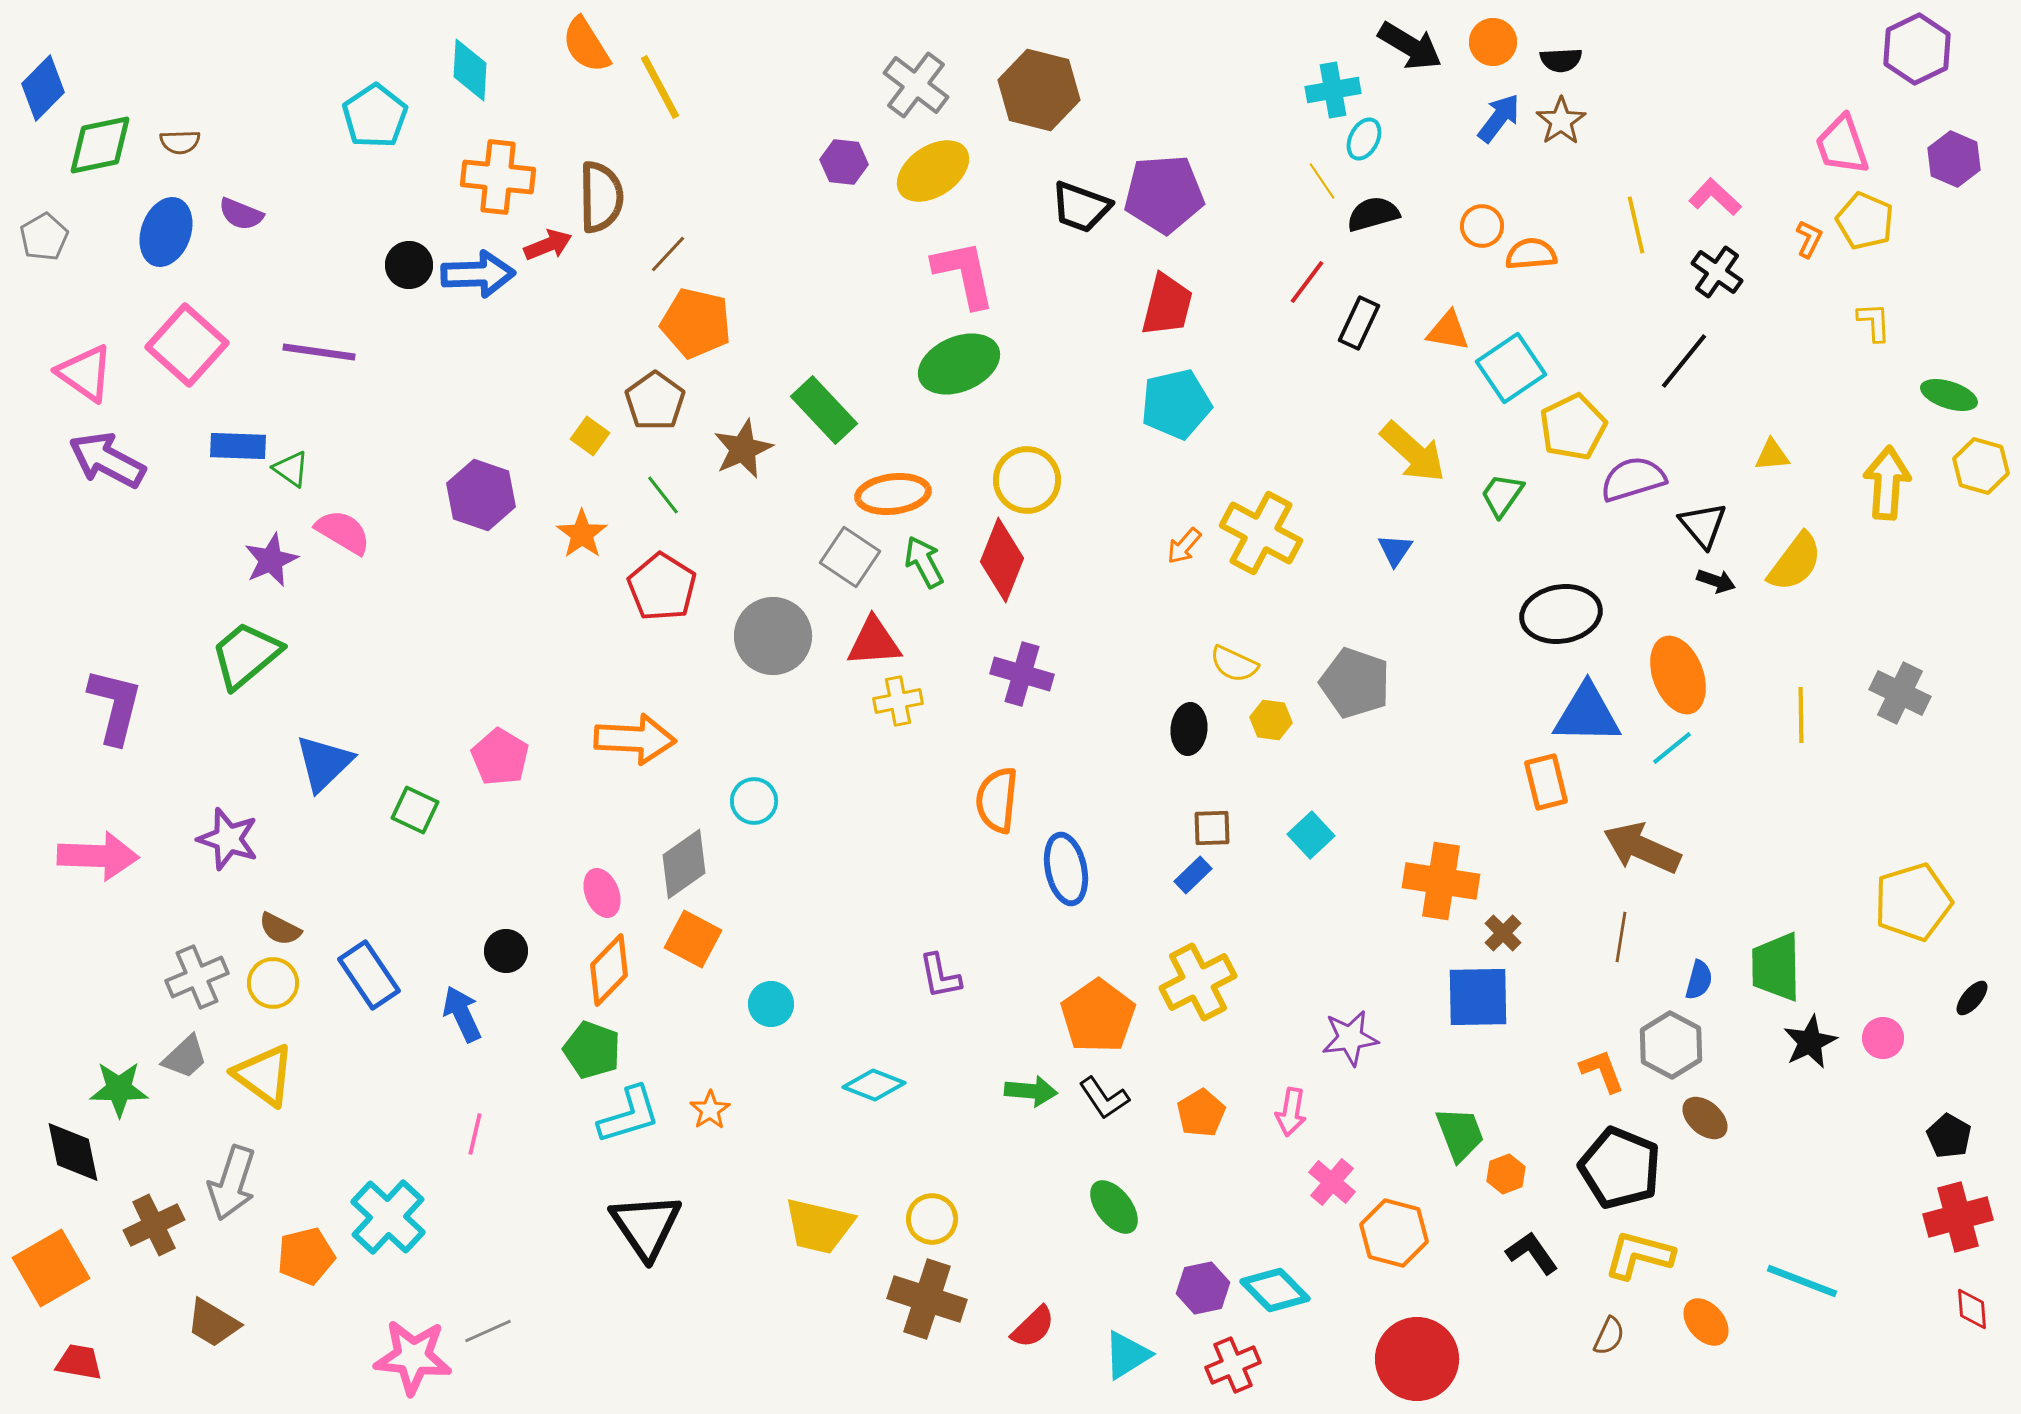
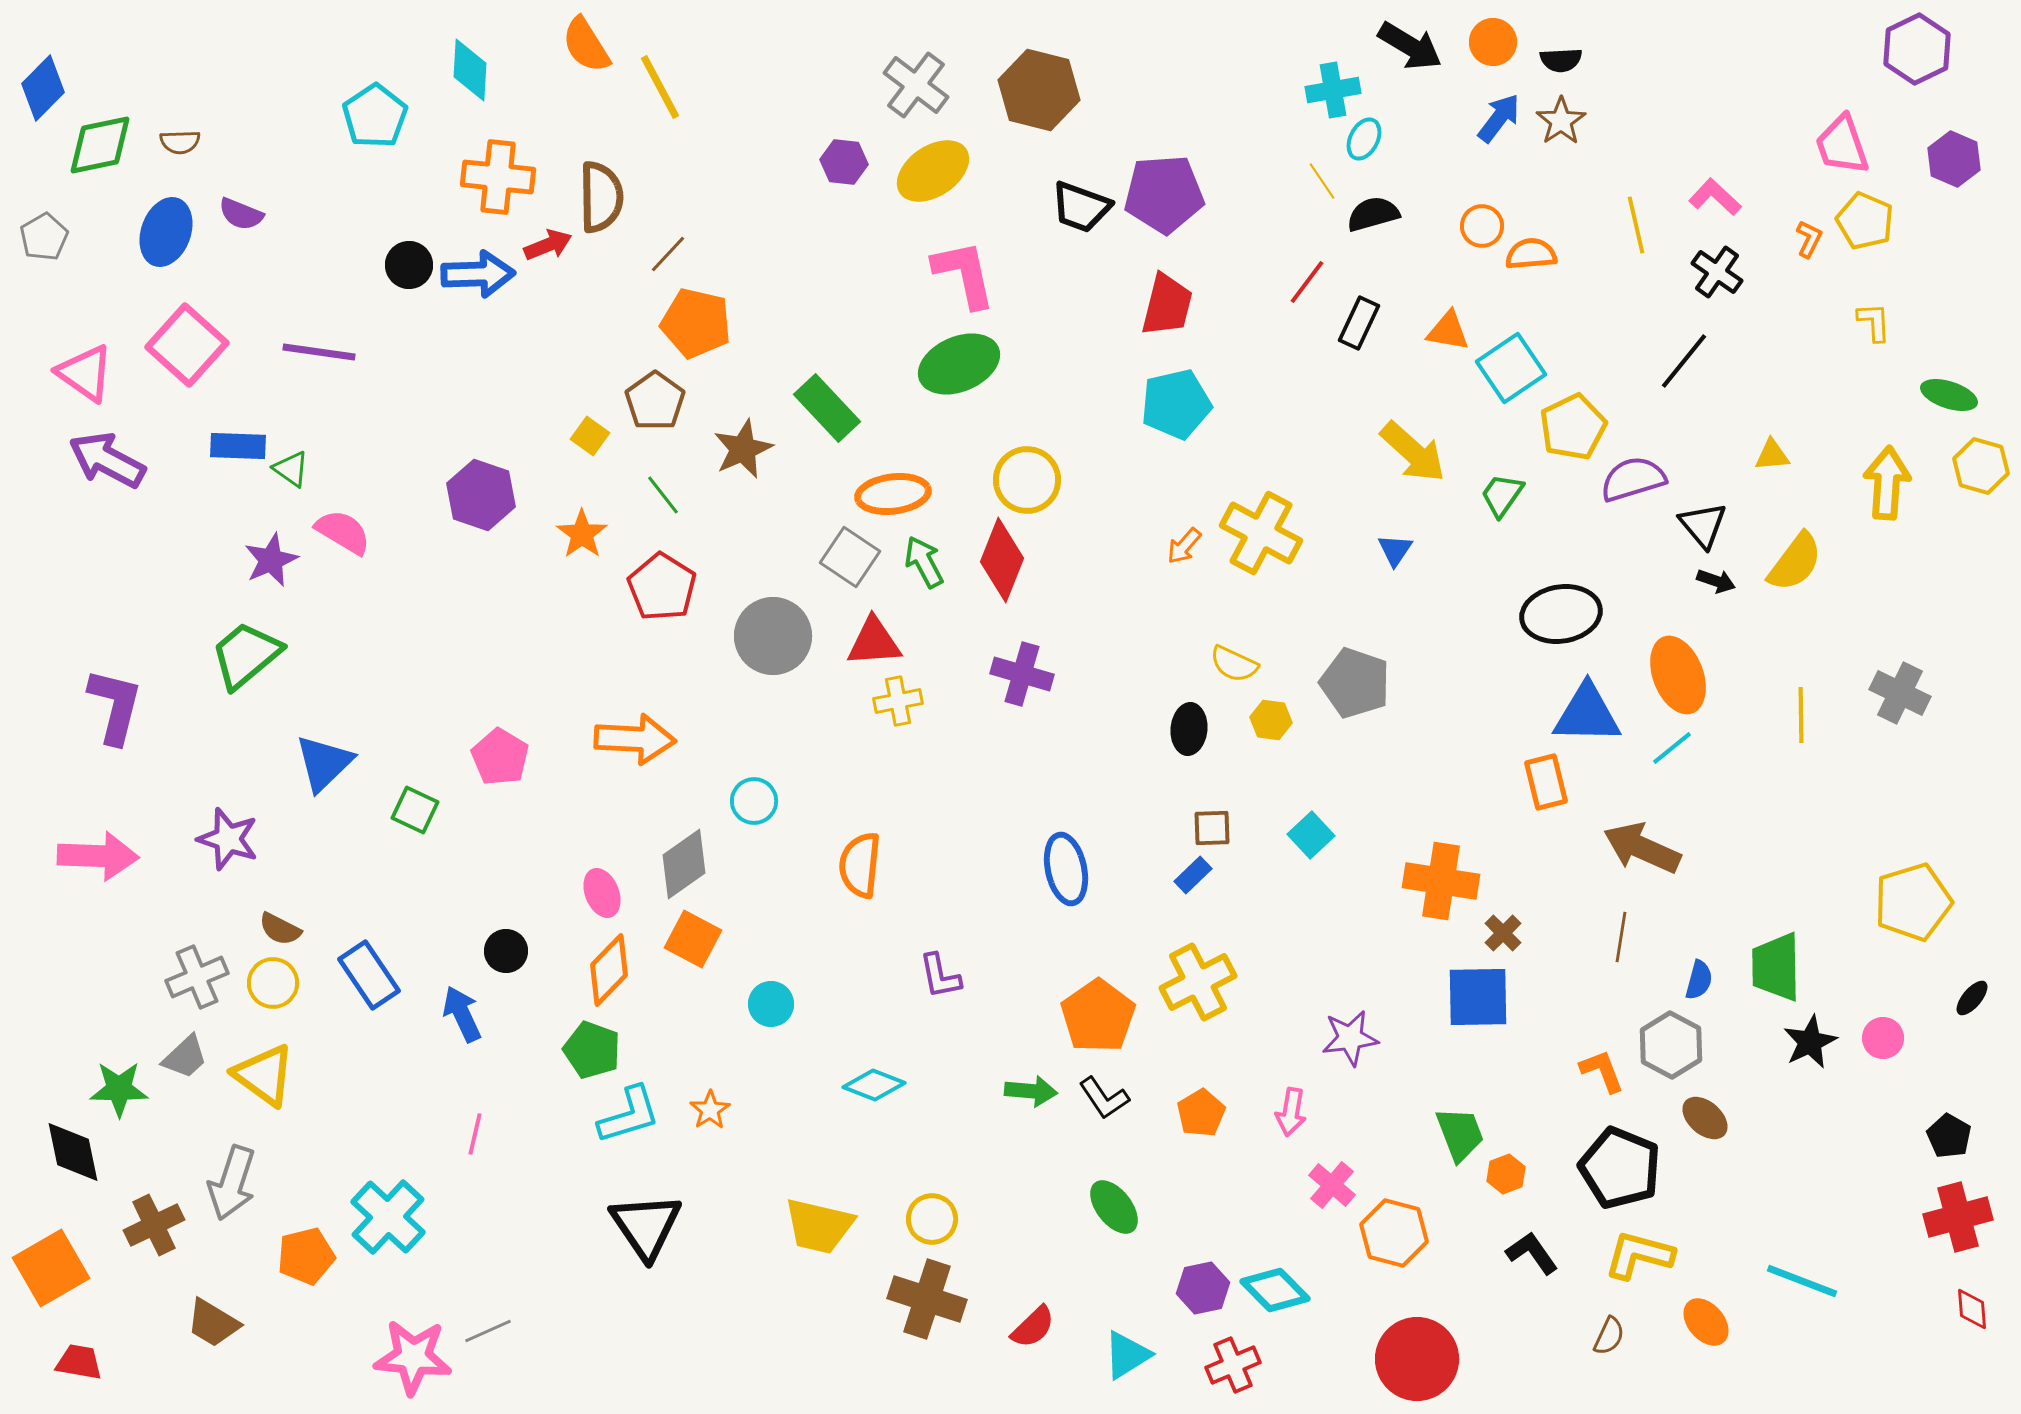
green rectangle at (824, 410): moved 3 px right, 2 px up
orange semicircle at (997, 800): moved 137 px left, 65 px down
pink cross at (1332, 1182): moved 3 px down
